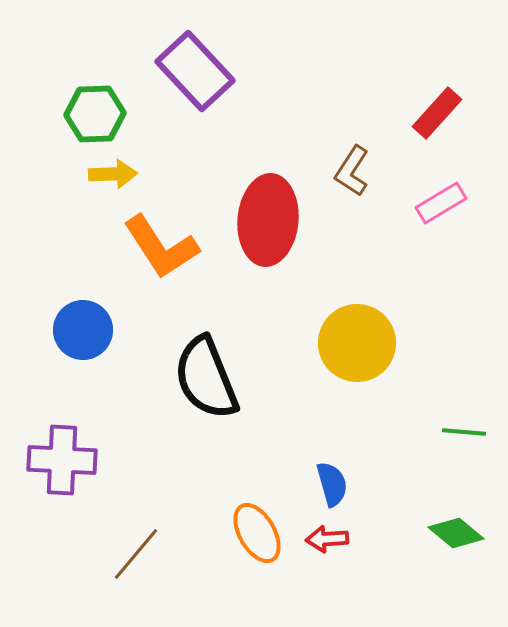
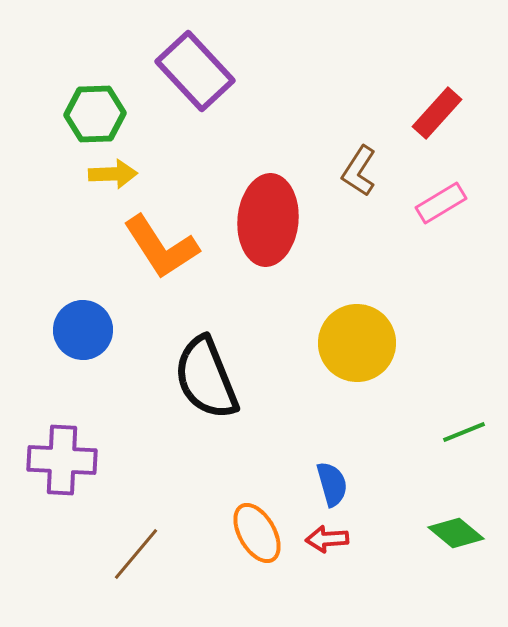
brown L-shape: moved 7 px right
green line: rotated 27 degrees counterclockwise
